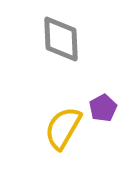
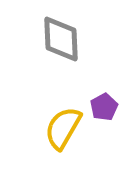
purple pentagon: moved 1 px right, 1 px up
